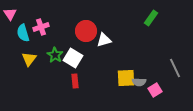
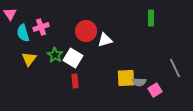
green rectangle: rotated 35 degrees counterclockwise
white triangle: moved 1 px right
